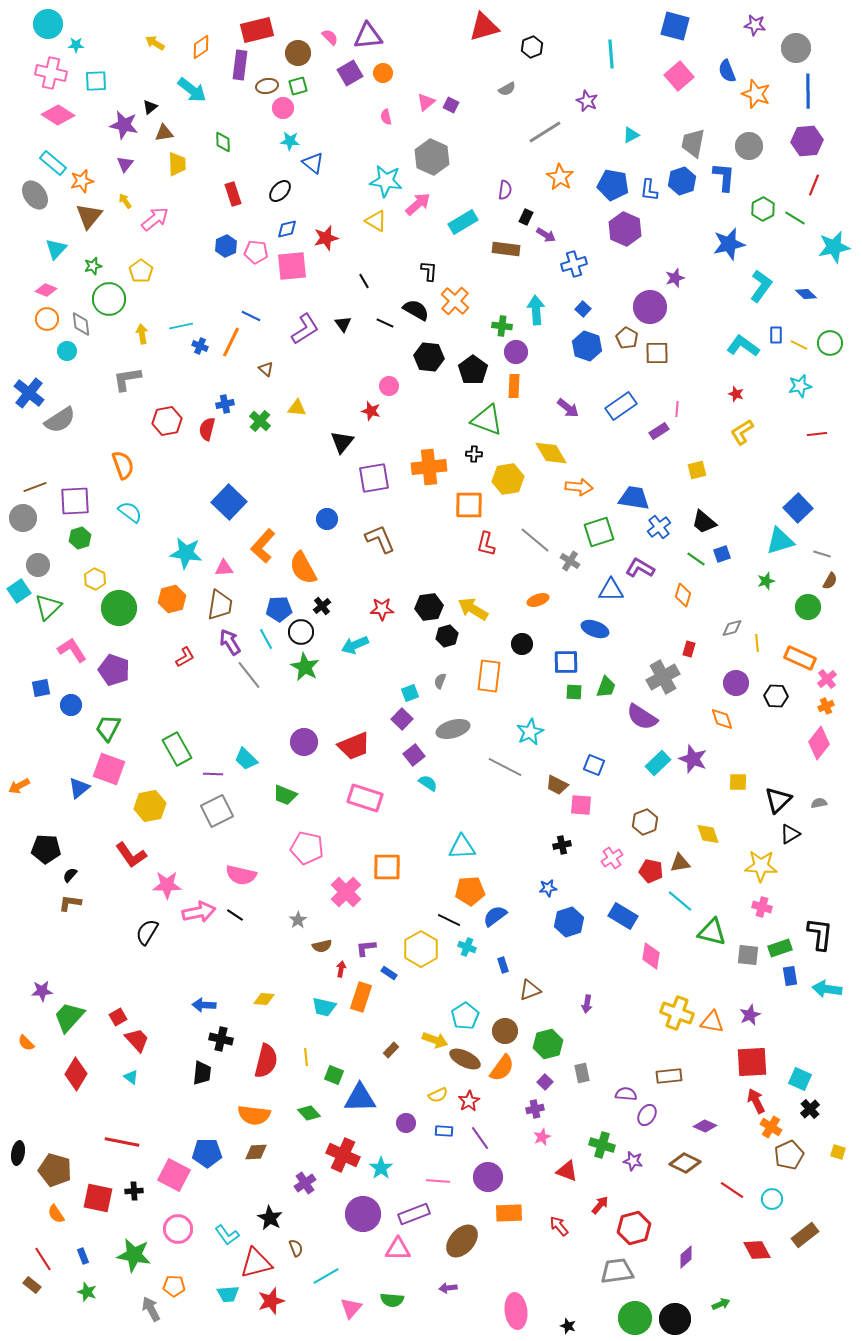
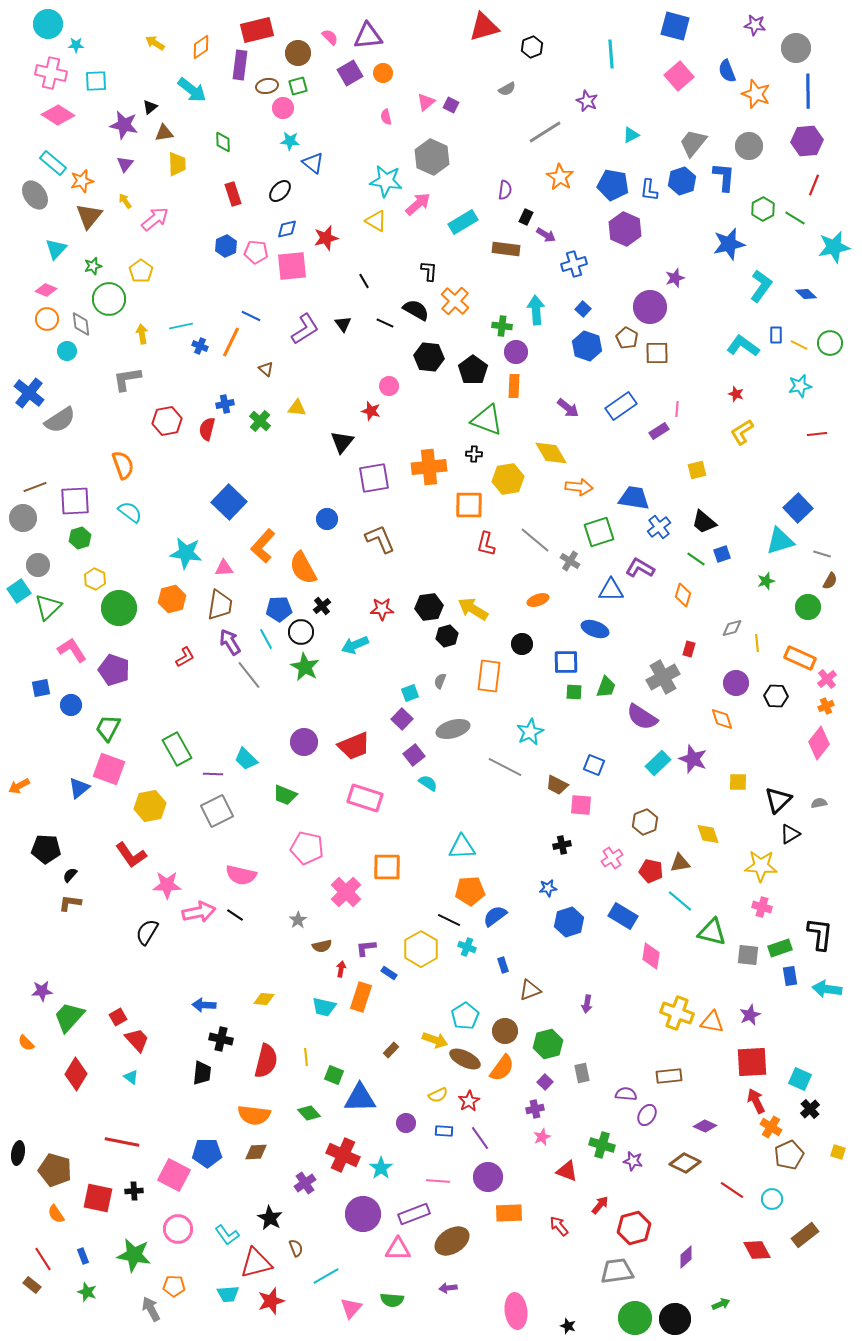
gray trapezoid at (693, 143): rotated 28 degrees clockwise
brown ellipse at (462, 1241): moved 10 px left; rotated 16 degrees clockwise
